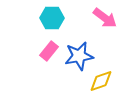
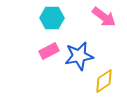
pink arrow: moved 1 px left, 1 px up
pink rectangle: rotated 24 degrees clockwise
yellow diamond: moved 3 px right; rotated 15 degrees counterclockwise
